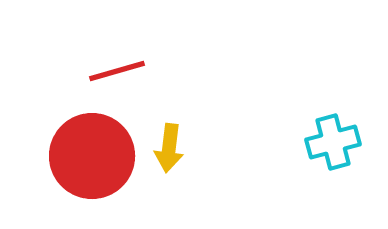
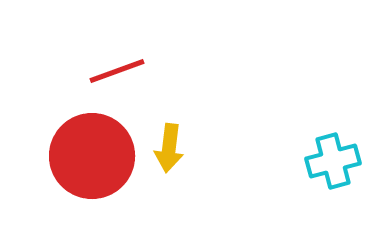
red line: rotated 4 degrees counterclockwise
cyan cross: moved 19 px down
